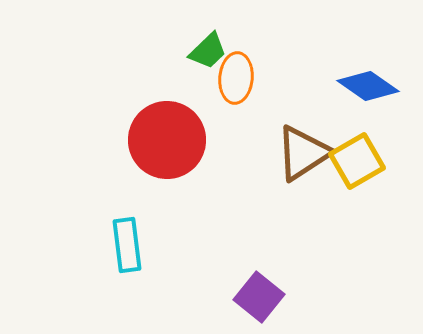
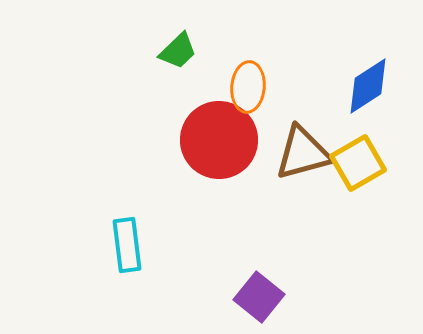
green trapezoid: moved 30 px left
orange ellipse: moved 12 px right, 9 px down
blue diamond: rotated 68 degrees counterclockwise
red circle: moved 52 px right
brown triangle: rotated 18 degrees clockwise
yellow square: moved 1 px right, 2 px down
